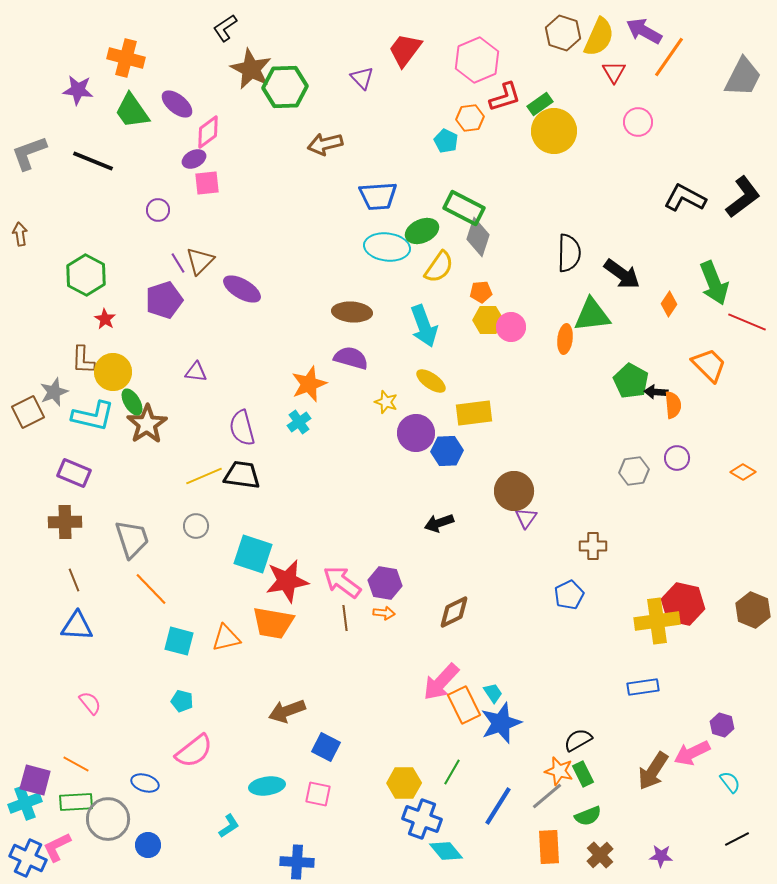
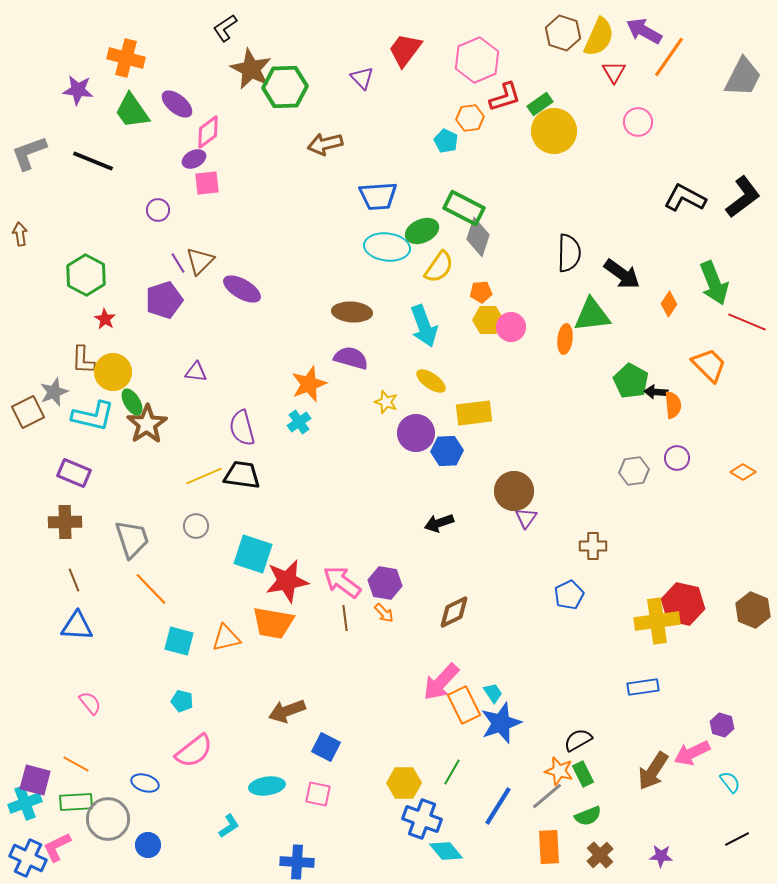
orange arrow at (384, 613): rotated 40 degrees clockwise
